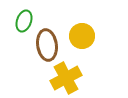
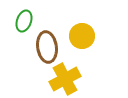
brown ellipse: moved 2 px down
yellow cross: moved 1 px left, 1 px down
